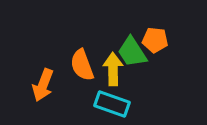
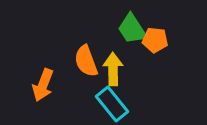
green trapezoid: moved 23 px up
orange semicircle: moved 4 px right, 4 px up
cyan rectangle: rotated 32 degrees clockwise
